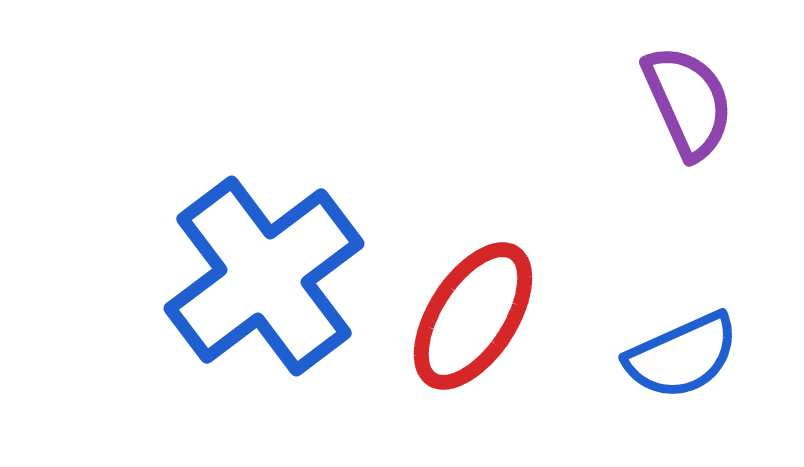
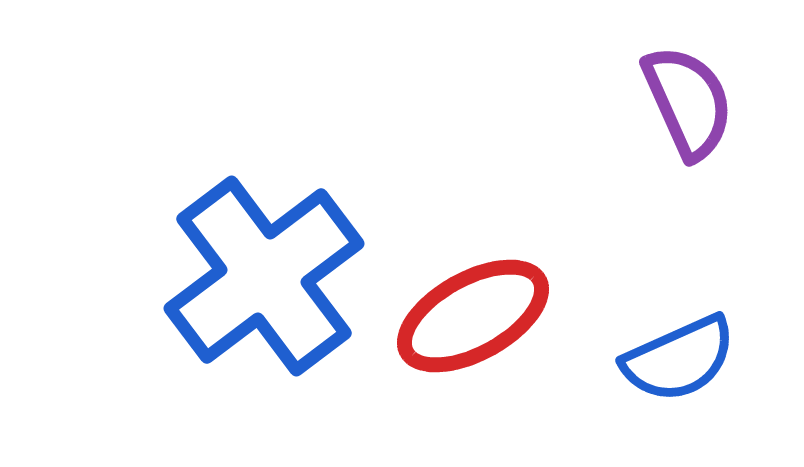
red ellipse: rotated 28 degrees clockwise
blue semicircle: moved 3 px left, 3 px down
